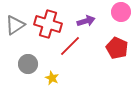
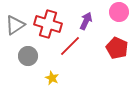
pink circle: moved 2 px left
purple arrow: rotated 48 degrees counterclockwise
gray circle: moved 8 px up
